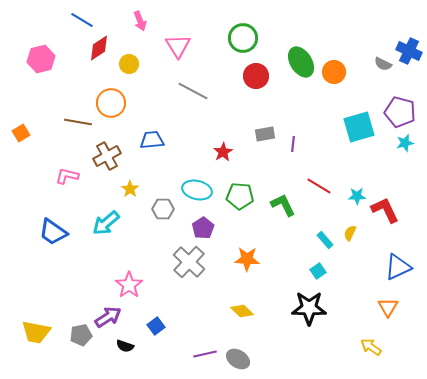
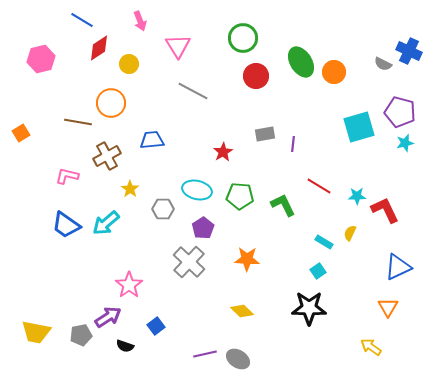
blue trapezoid at (53, 232): moved 13 px right, 7 px up
cyan rectangle at (325, 240): moved 1 px left, 2 px down; rotated 18 degrees counterclockwise
